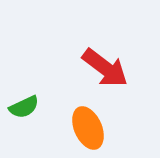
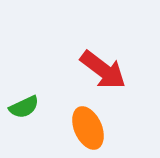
red arrow: moved 2 px left, 2 px down
